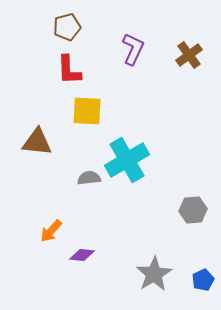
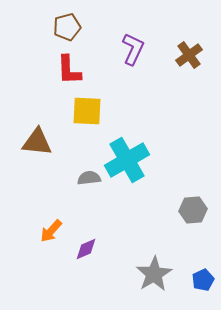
purple diamond: moved 4 px right, 6 px up; rotated 30 degrees counterclockwise
